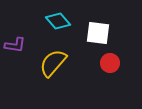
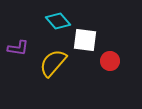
white square: moved 13 px left, 7 px down
purple L-shape: moved 3 px right, 3 px down
red circle: moved 2 px up
